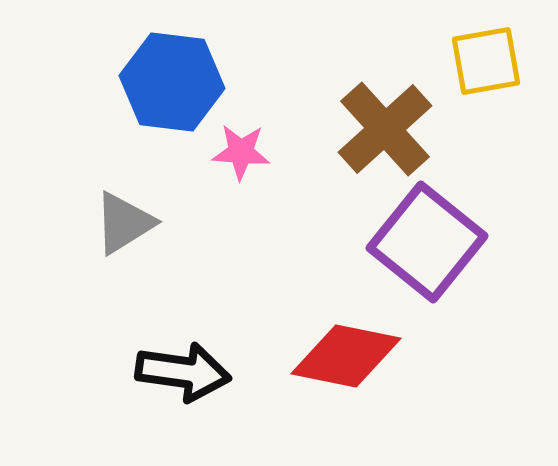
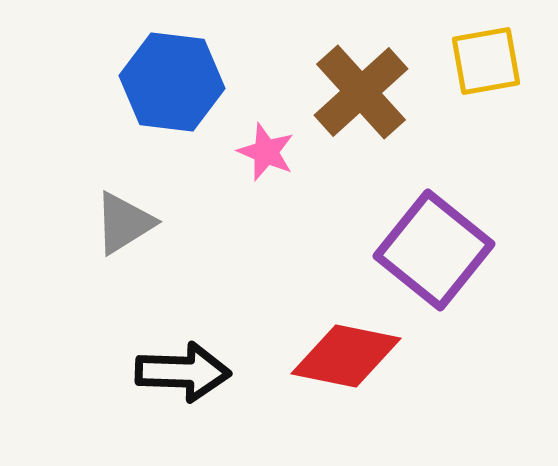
brown cross: moved 24 px left, 37 px up
pink star: moved 25 px right; rotated 18 degrees clockwise
purple square: moved 7 px right, 8 px down
black arrow: rotated 6 degrees counterclockwise
